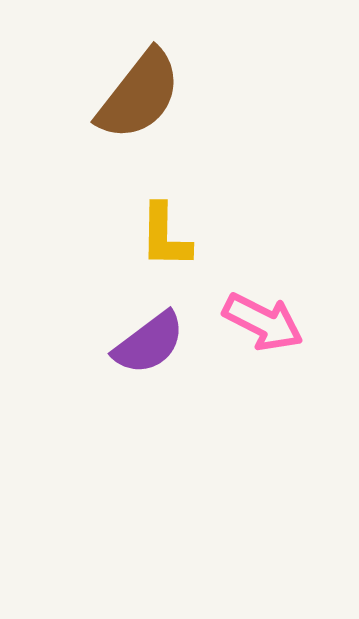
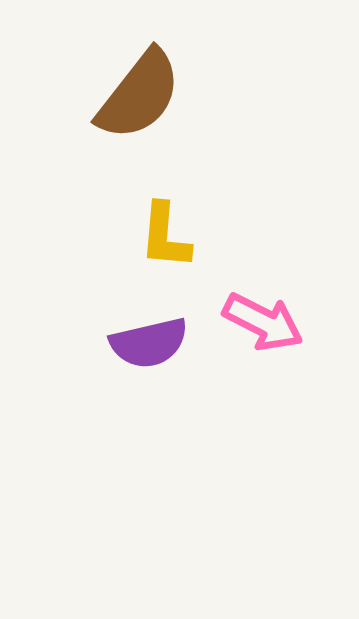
yellow L-shape: rotated 4 degrees clockwise
purple semicircle: rotated 24 degrees clockwise
